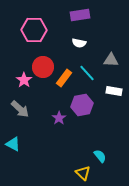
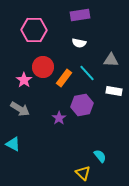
gray arrow: rotated 12 degrees counterclockwise
